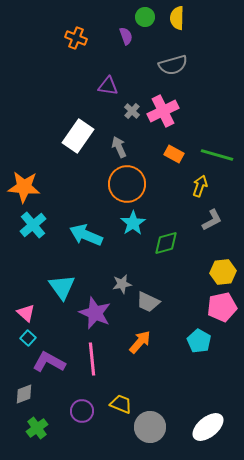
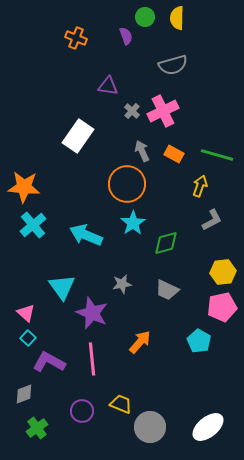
gray arrow: moved 23 px right, 4 px down
gray trapezoid: moved 19 px right, 12 px up
purple star: moved 3 px left
